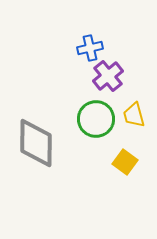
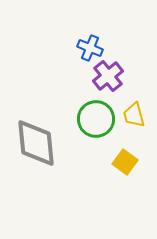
blue cross: rotated 35 degrees clockwise
gray diamond: rotated 6 degrees counterclockwise
